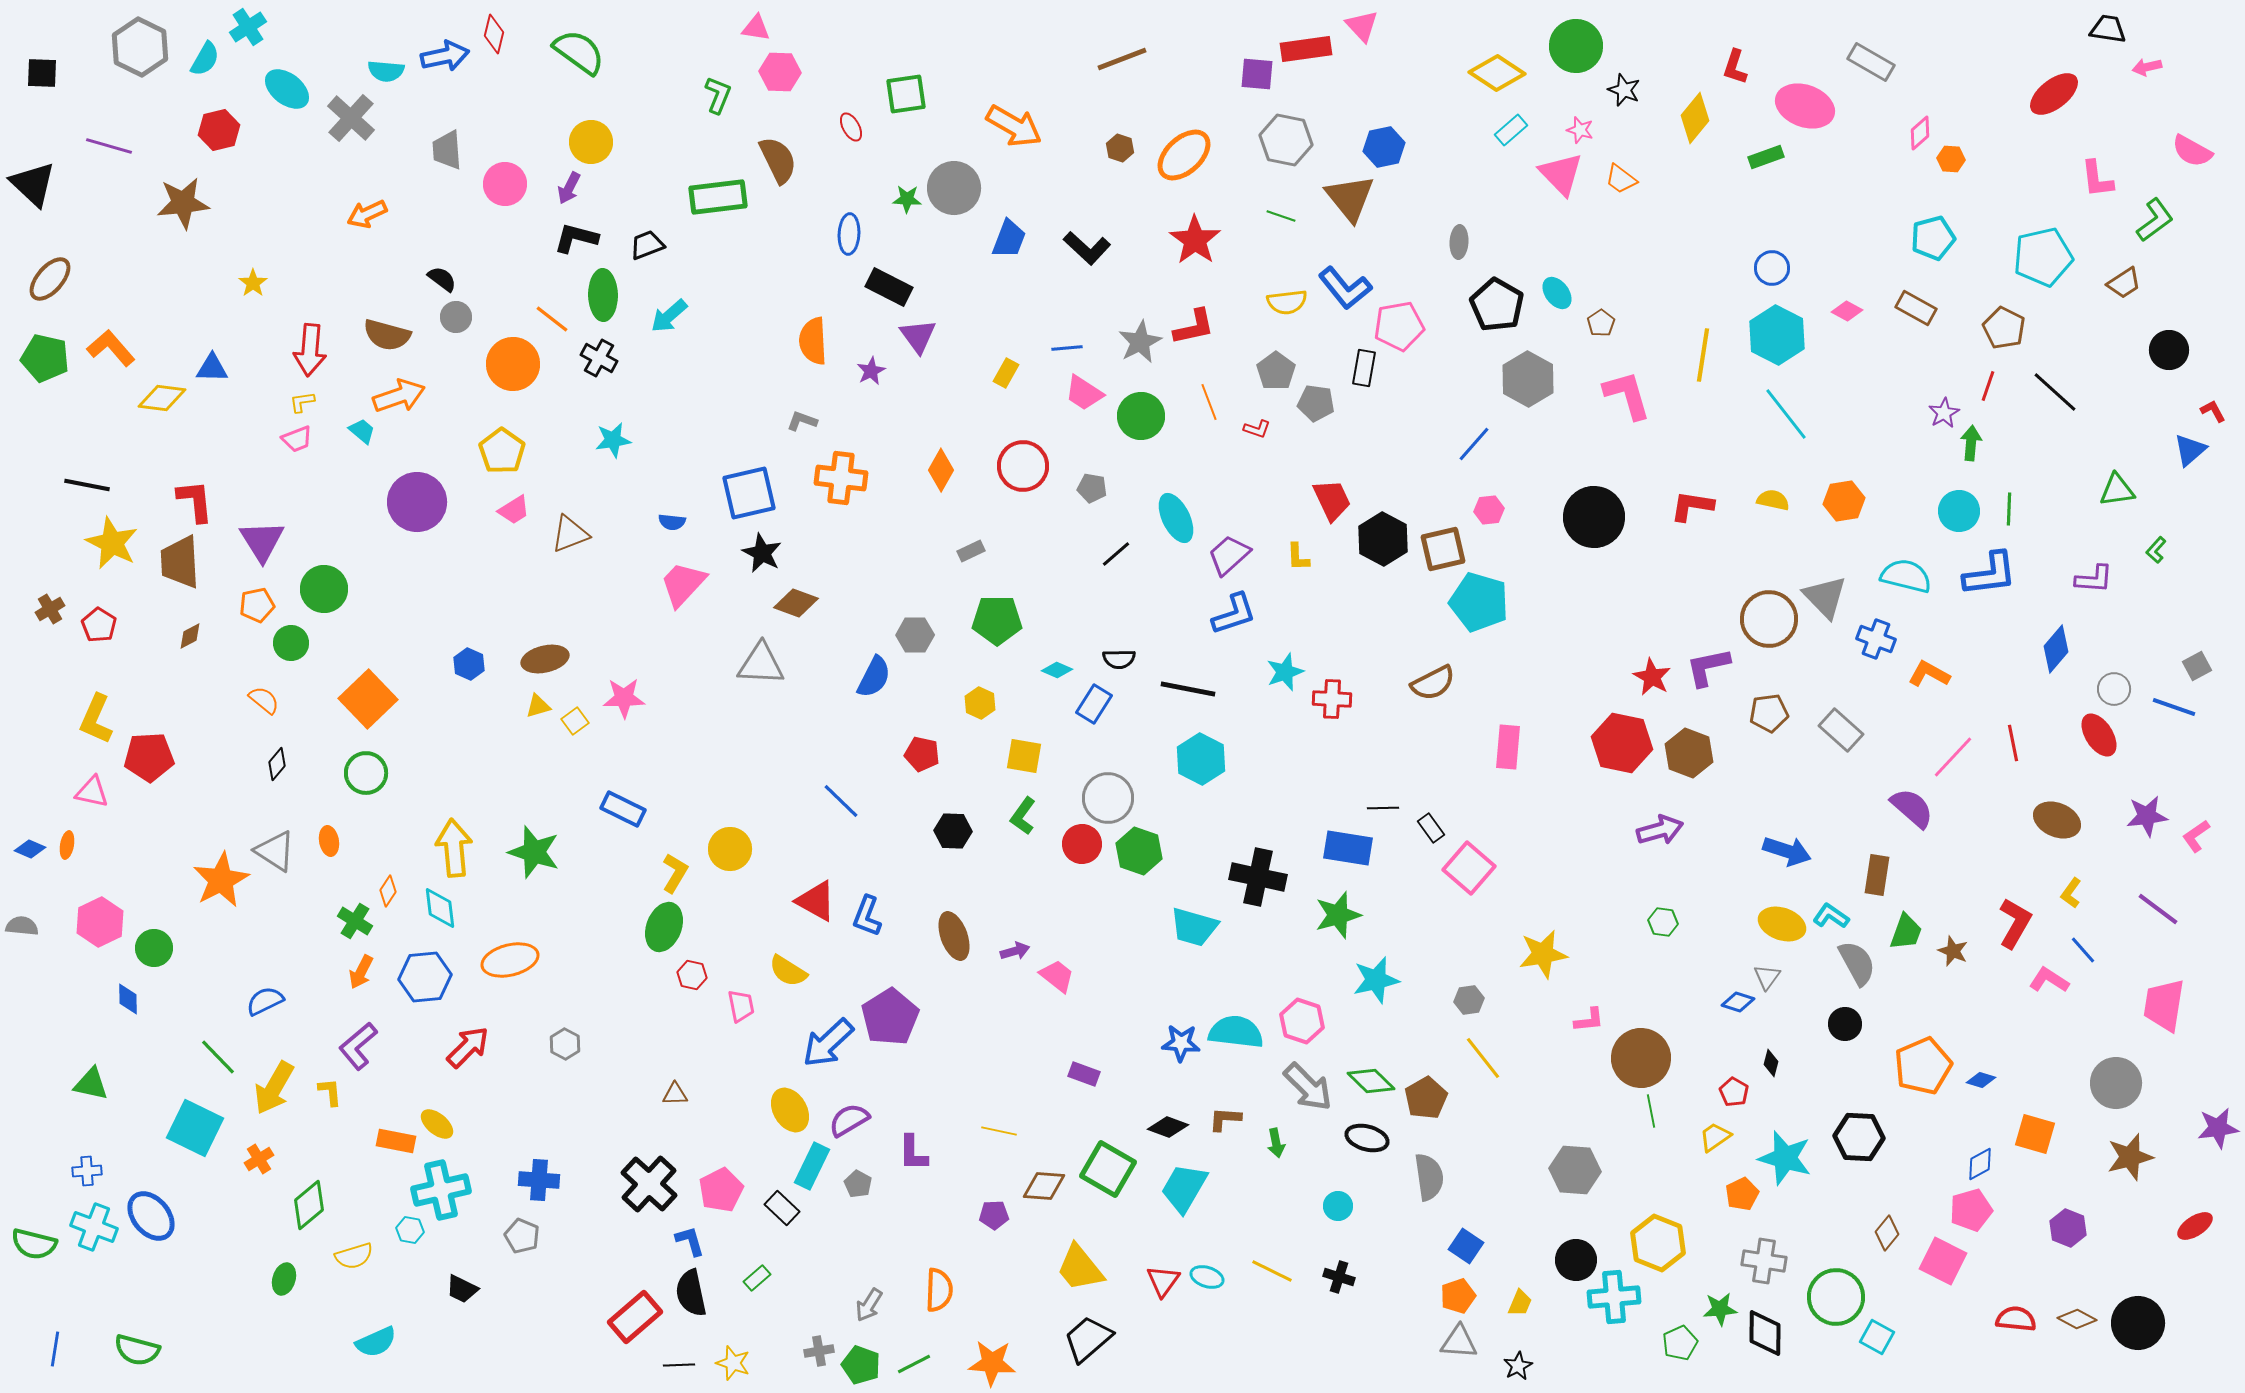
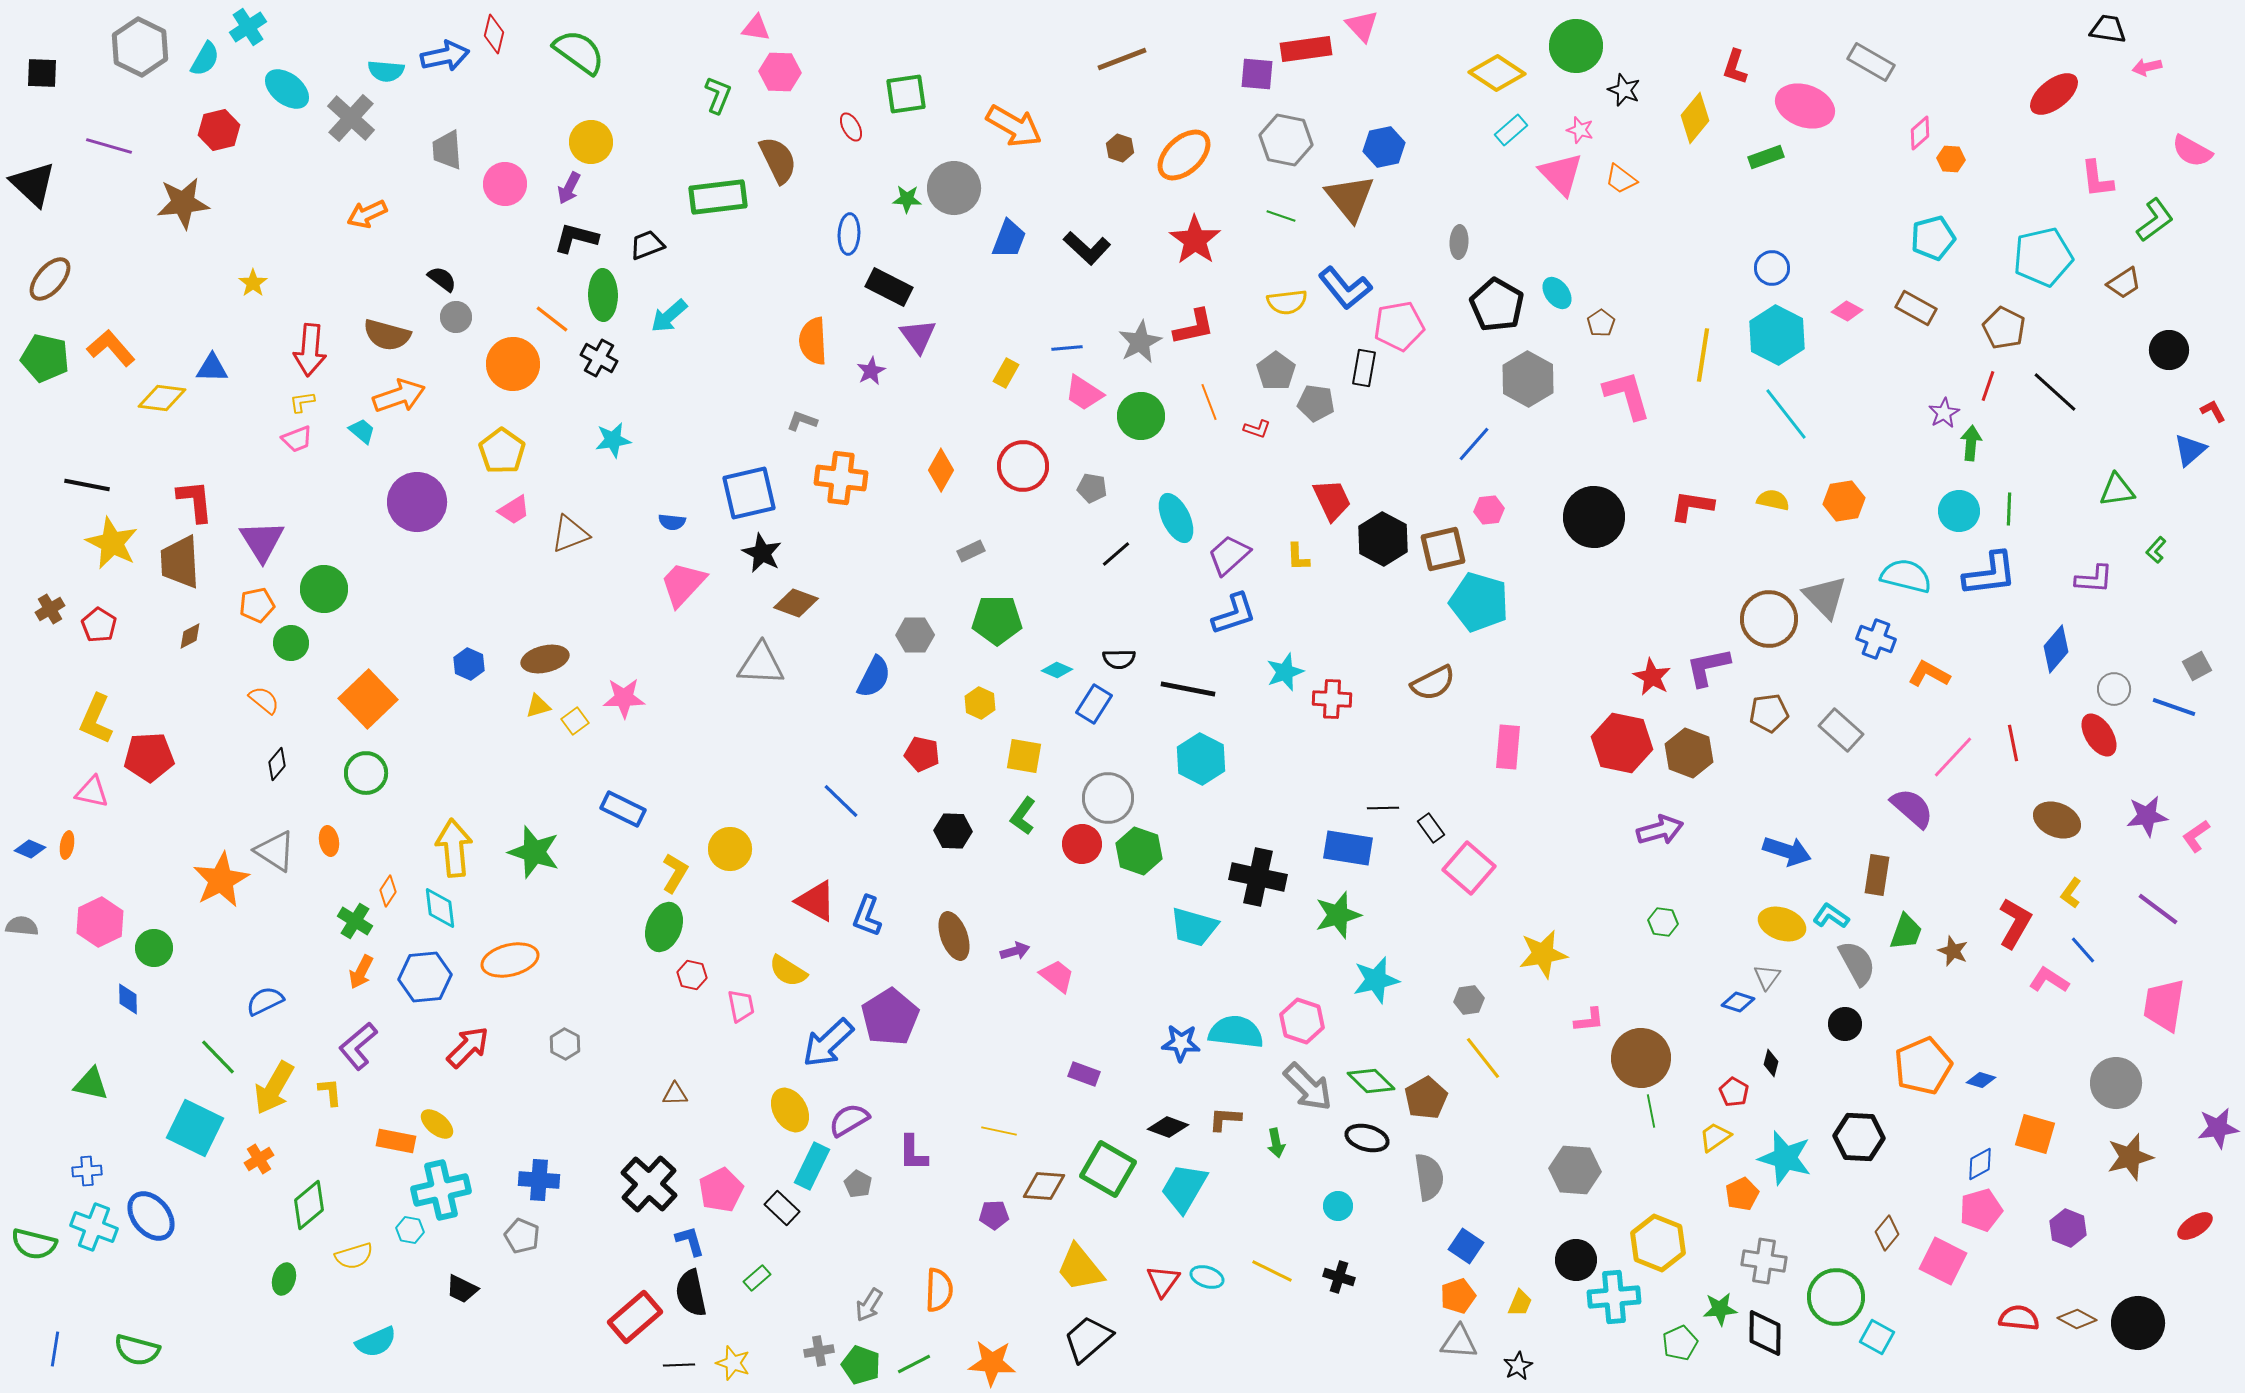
pink pentagon at (1971, 1210): moved 10 px right
red semicircle at (2016, 1319): moved 3 px right, 1 px up
